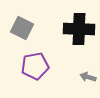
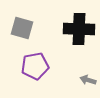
gray square: rotated 10 degrees counterclockwise
gray arrow: moved 3 px down
